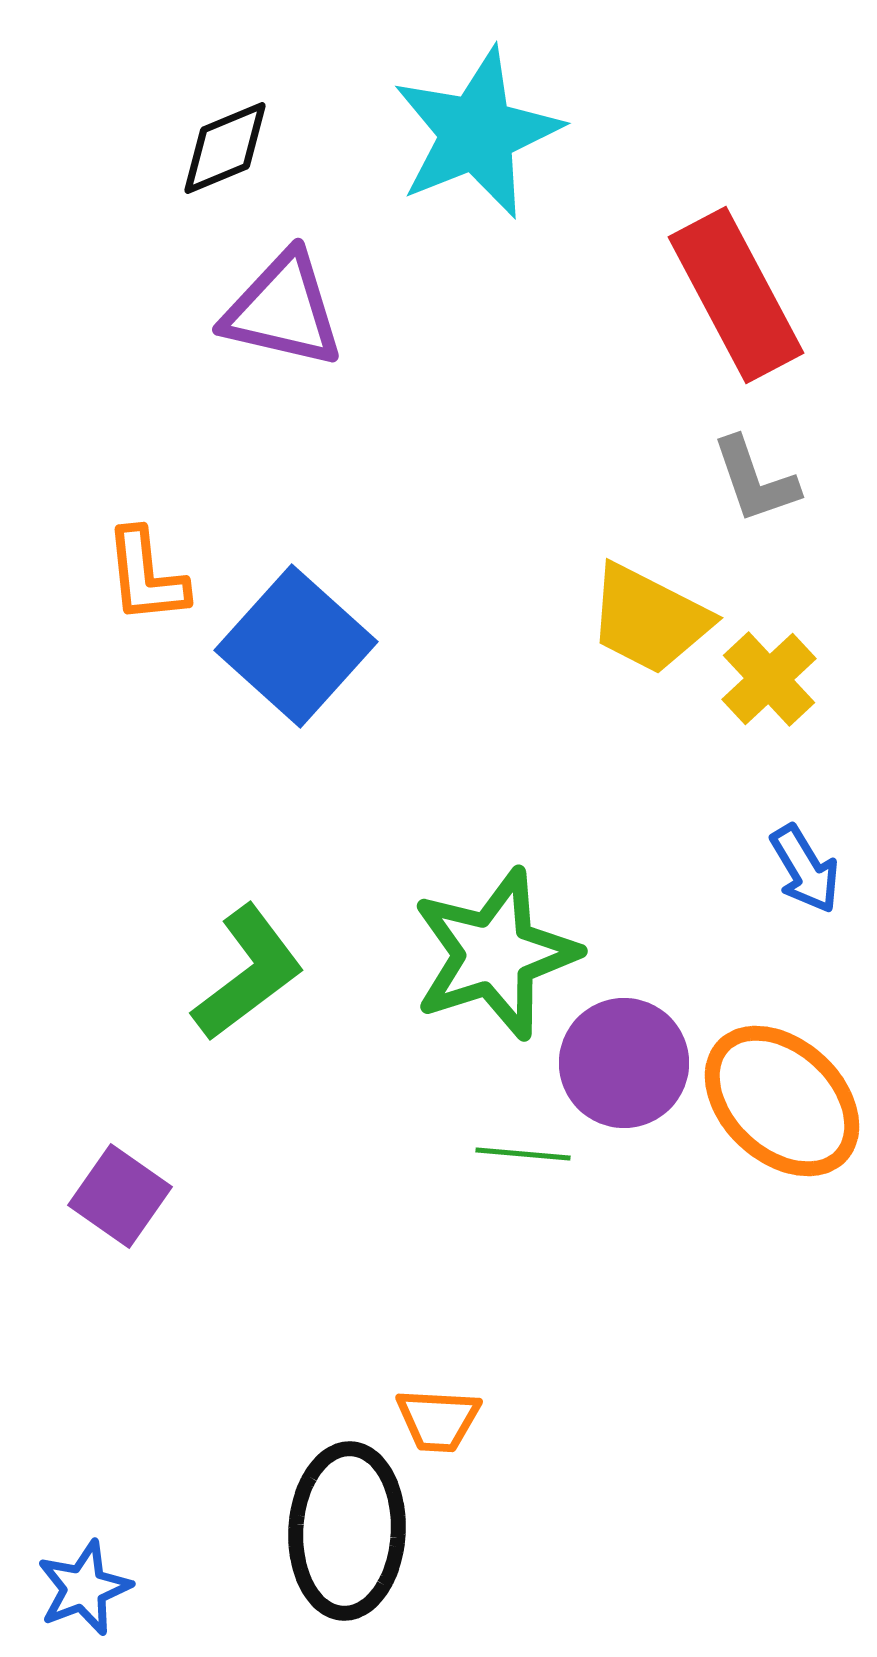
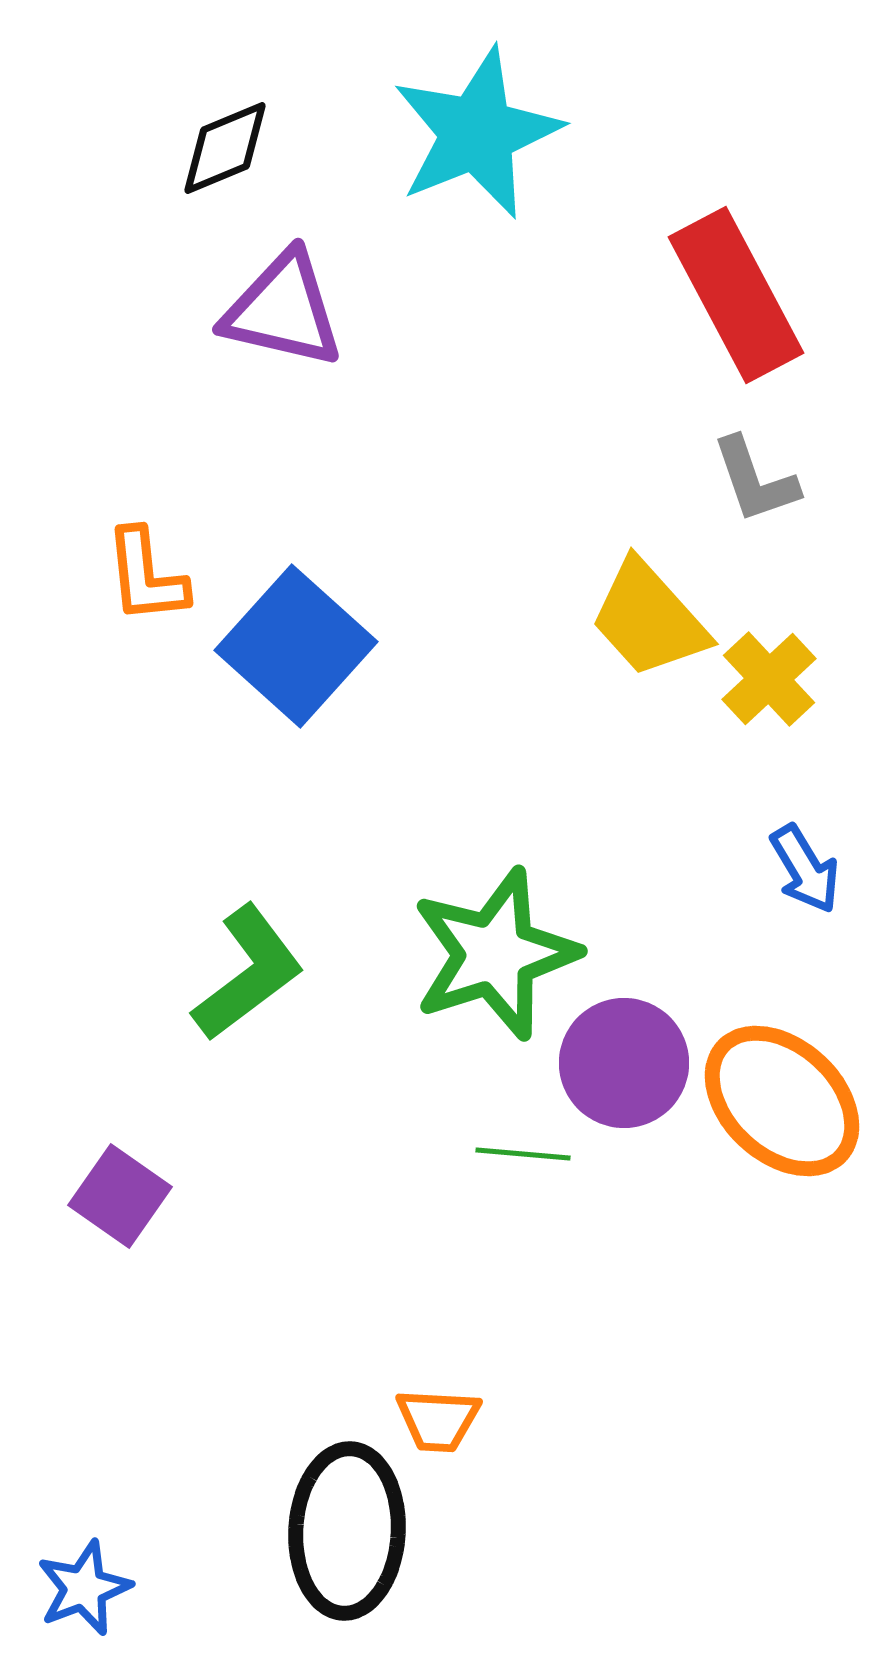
yellow trapezoid: rotated 21 degrees clockwise
